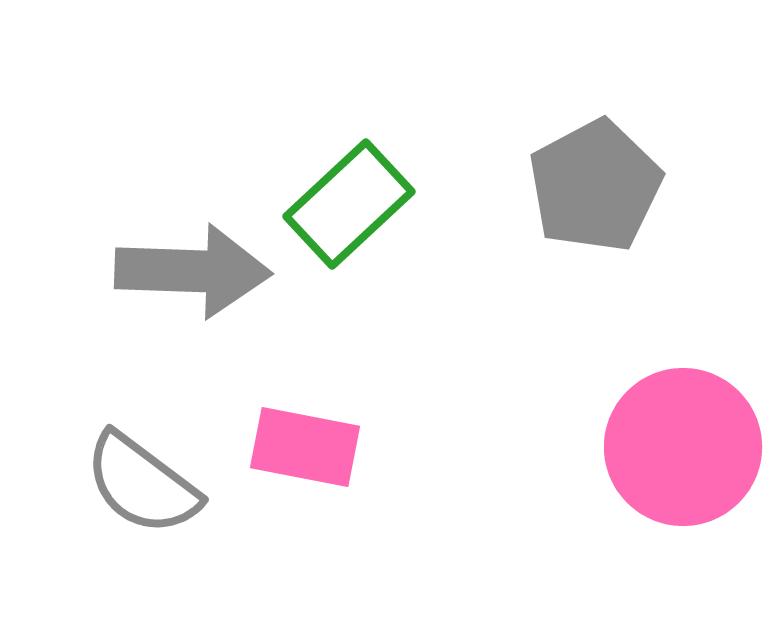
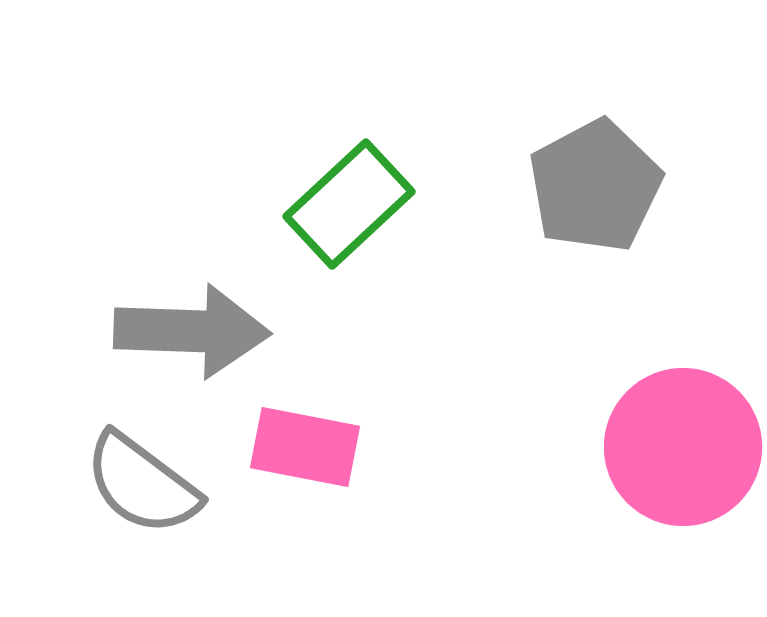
gray arrow: moved 1 px left, 60 px down
